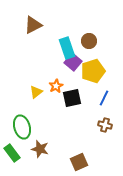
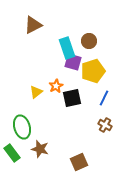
purple square: rotated 24 degrees counterclockwise
brown cross: rotated 16 degrees clockwise
